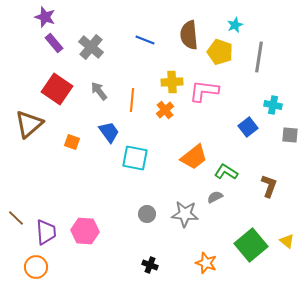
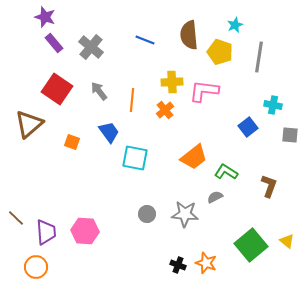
black cross: moved 28 px right
